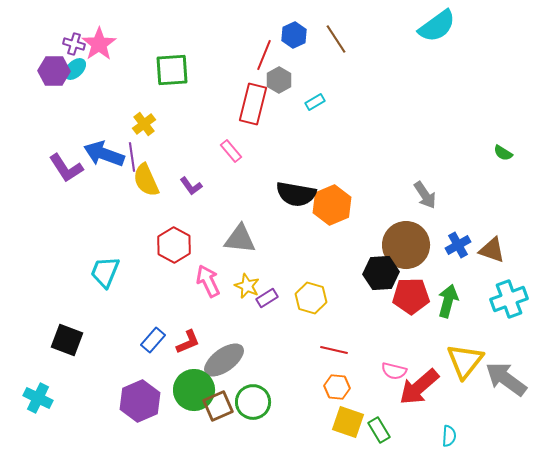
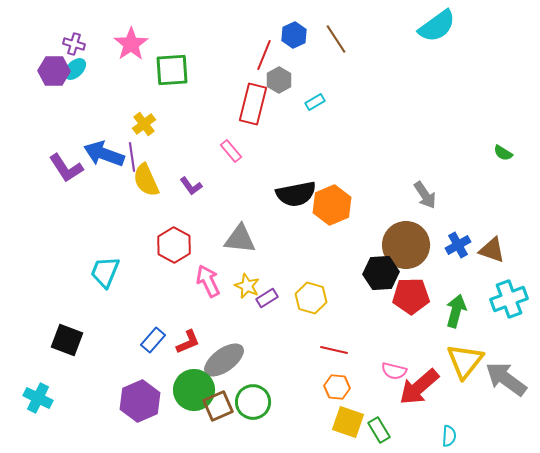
pink star at (99, 44): moved 32 px right
black semicircle at (296, 194): rotated 21 degrees counterclockwise
green arrow at (448, 301): moved 8 px right, 10 px down
